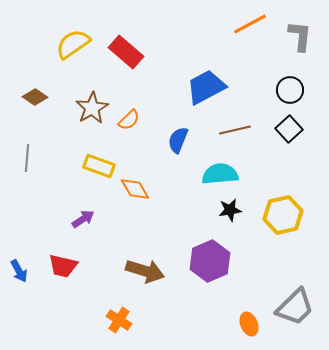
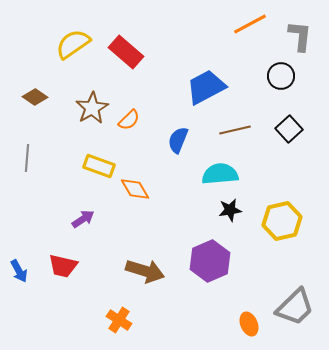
black circle: moved 9 px left, 14 px up
yellow hexagon: moved 1 px left, 6 px down
